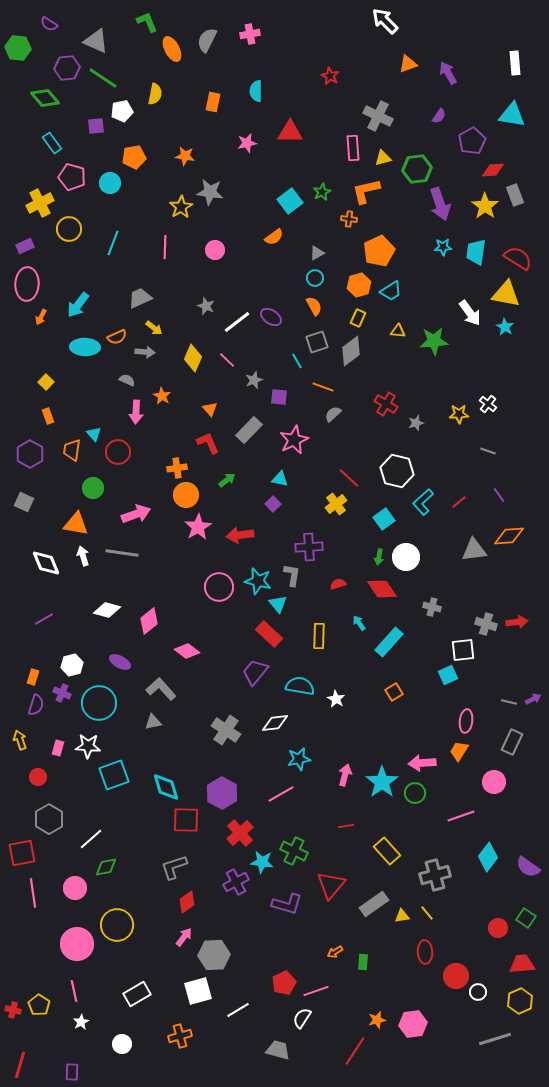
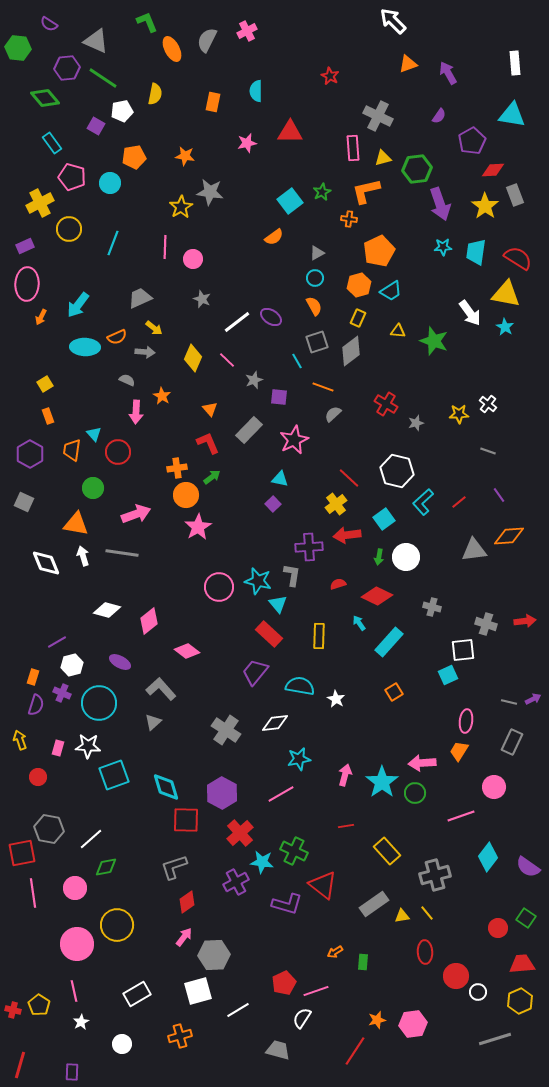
white arrow at (385, 21): moved 8 px right
pink cross at (250, 34): moved 3 px left, 3 px up; rotated 18 degrees counterclockwise
purple square at (96, 126): rotated 36 degrees clockwise
pink circle at (215, 250): moved 22 px left, 9 px down
gray star at (206, 306): moved 4 px left, 7 px up
green star at (434, 341): rotated 24 degrees clockwise
yellow square at (46, 382): moved 1 px left, 2 px down; rotated 14 degrees clockwise
green arrow at (227, 480): moved 15 px left, 3 px up
red arrow at (240, 535): moved 107 px right
red diamond at (382, 589): moved 5 px left, 7 px down; rotated 32 degrees counterclockwise
purple line at (44, 619): moved 13 px right, 23 px down
red arrow at (517, 622): moved 8 px right, 1 px up
gray triangle at (153, 722): rotated 30 degrees counterclockwise
pink circle at (494, 782): moved 5 px down
gray hexagon at (49, 819): moved 10 px down; rotated 20 degrees counterclockwise
red triangle at (331, 885): moved 8 px left; rotated 32 degrees counterclockwise
